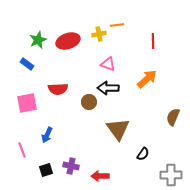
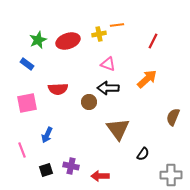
red line: rotated 28 degrees clockwise
